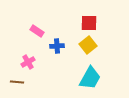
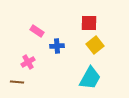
yellow square: moved 7 px right
